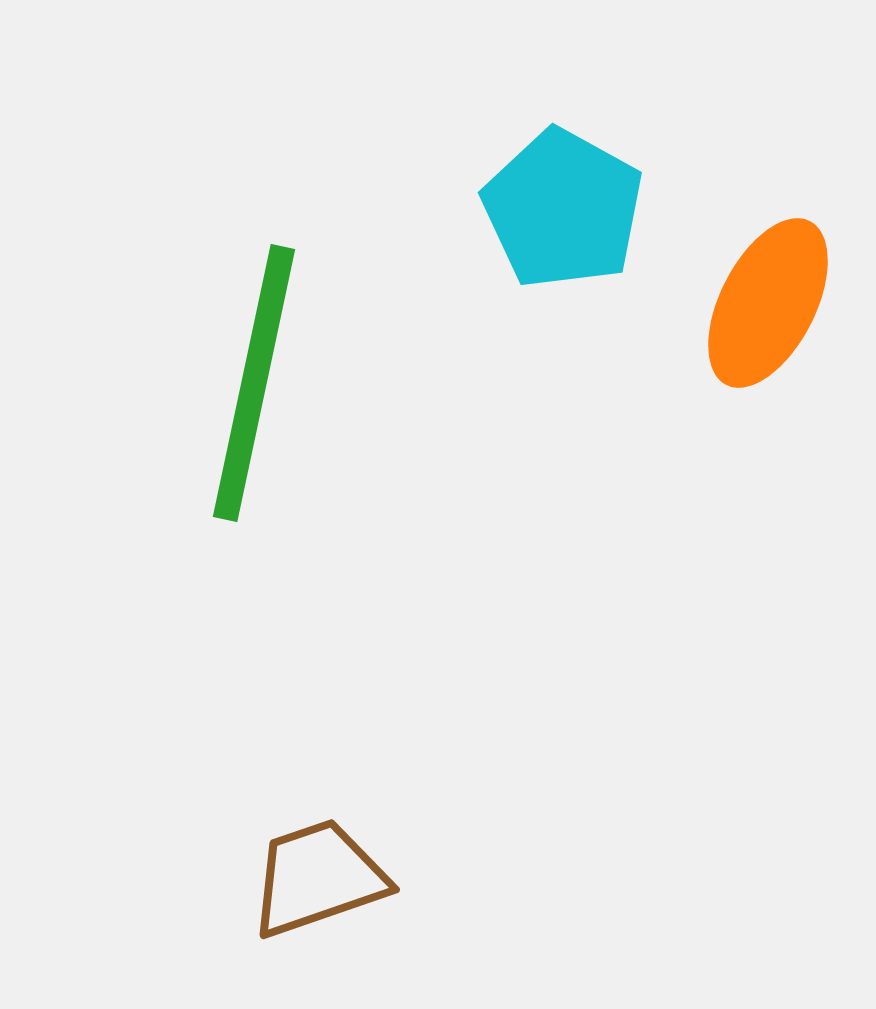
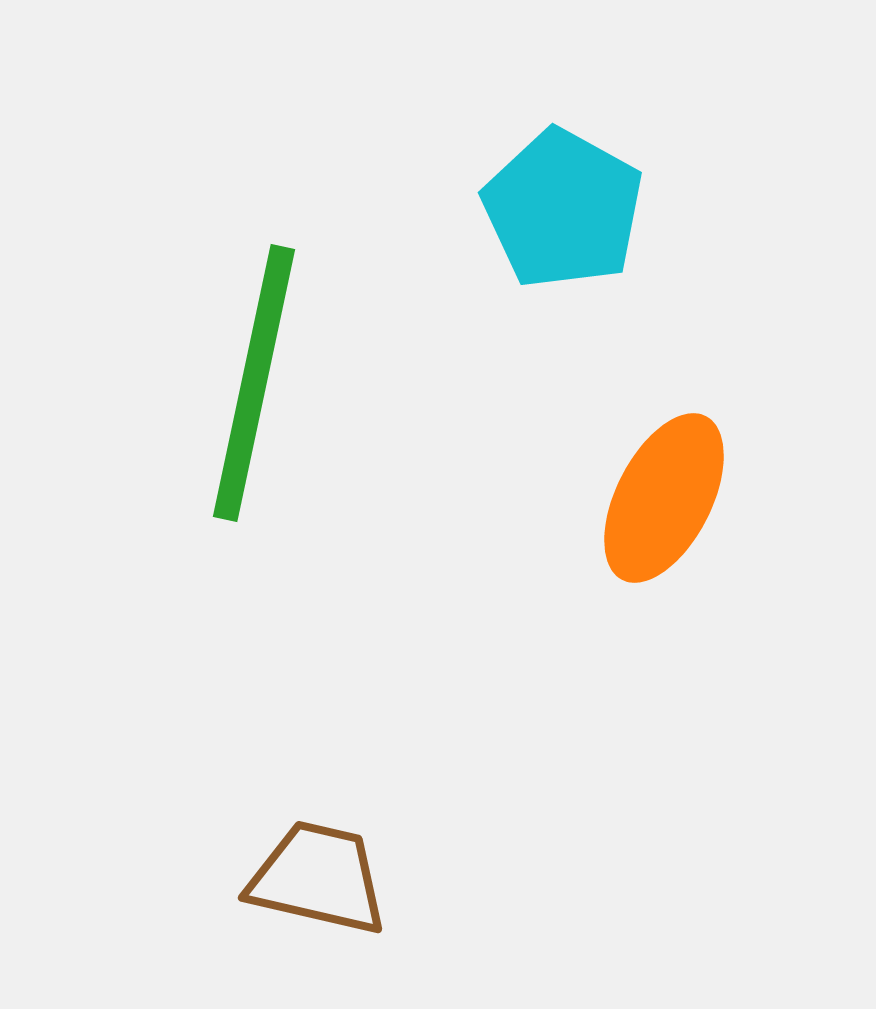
orange ellipse: moved 104 px left, 195 px down
brown trapezoid: rotated 32 degrees clockwise
